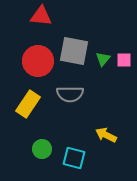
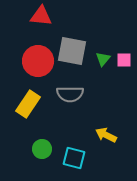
gray square: moved 2 px left
